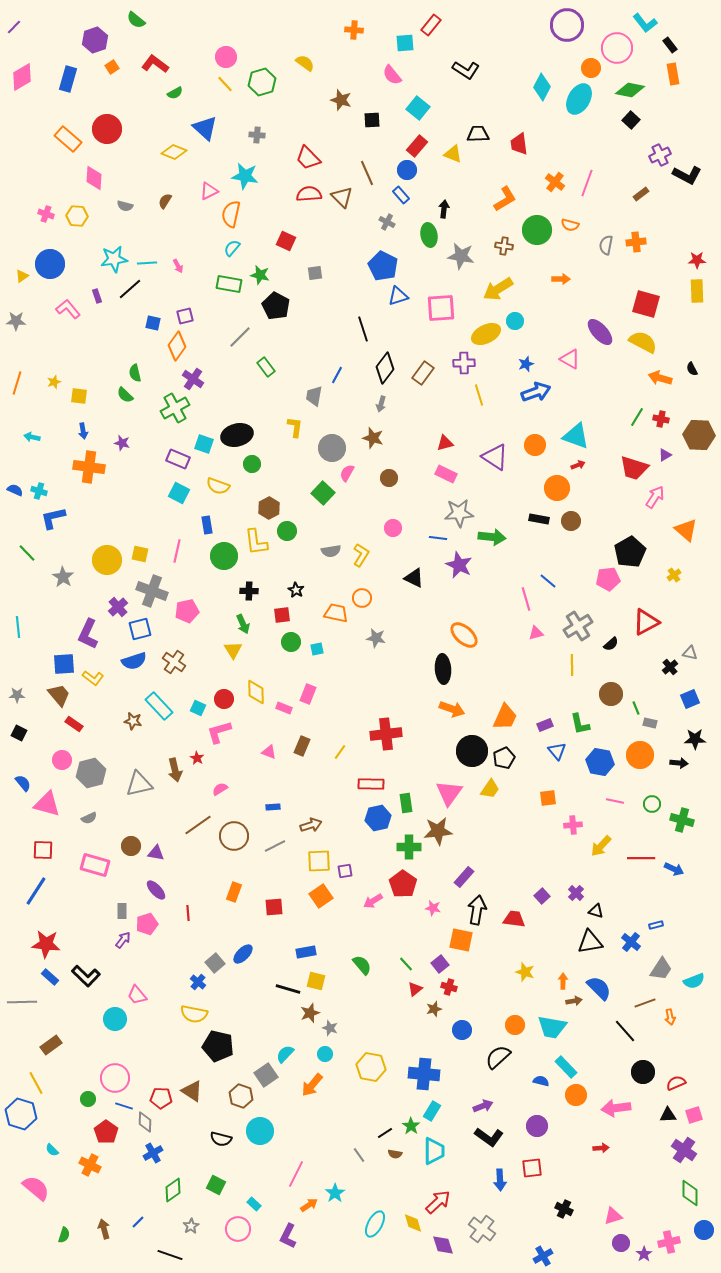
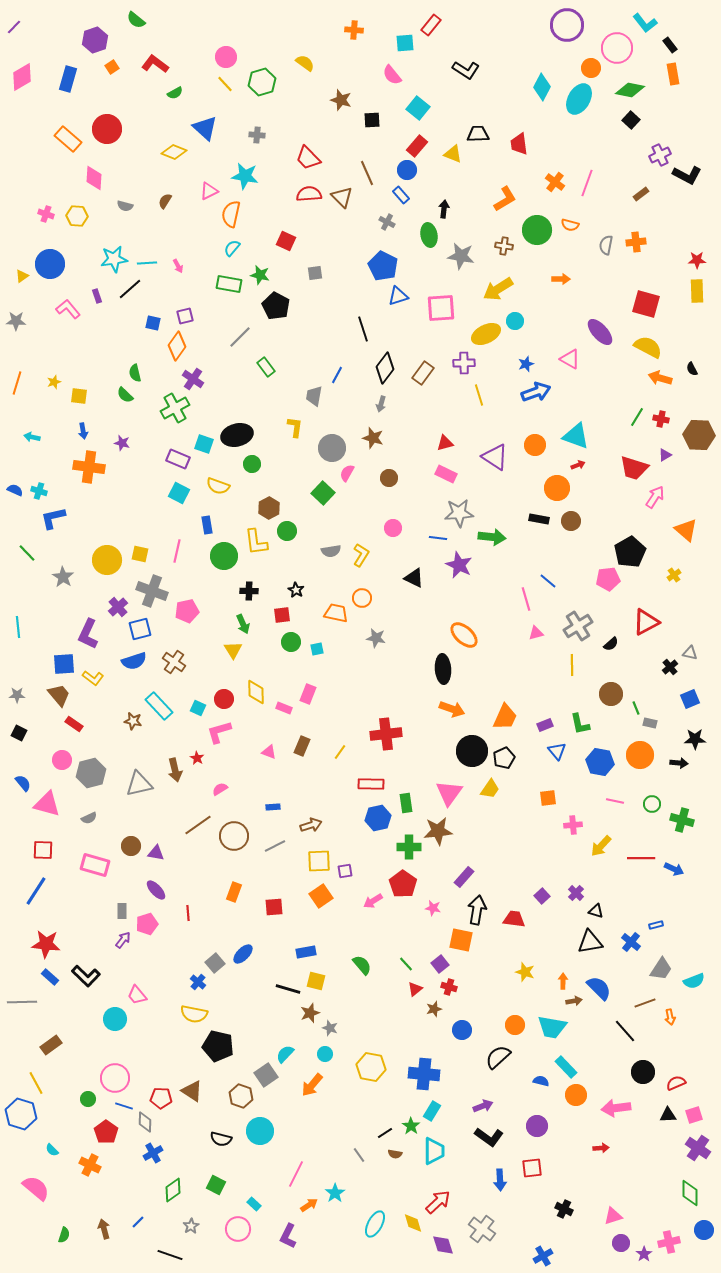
yellow semicircle at (643, 342): moved 5 px right, 5 px down
purple cross at (684, 1150): moved 14 px right, 2 px up
